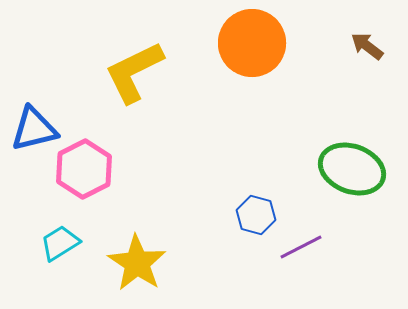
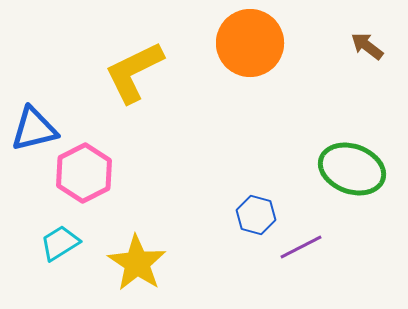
orange circle: moved 2 px left
pink hexagon: moved 4 px down
